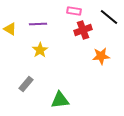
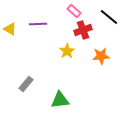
pink rectangle: rotated 32 degrees clockwise
yellow star: moved 27 px right, 1 px down
